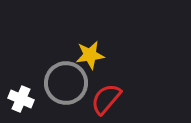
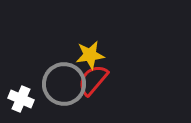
gray circle: moved 2 px left, 1 px down
red semicircle: moved 13 px left, 19 px up
